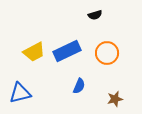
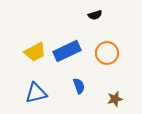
yellow trapezoid: moved 1 px right
blue semicircle: rotated 42 degrees counterclockwise
blue triangle: moved 16 px right
